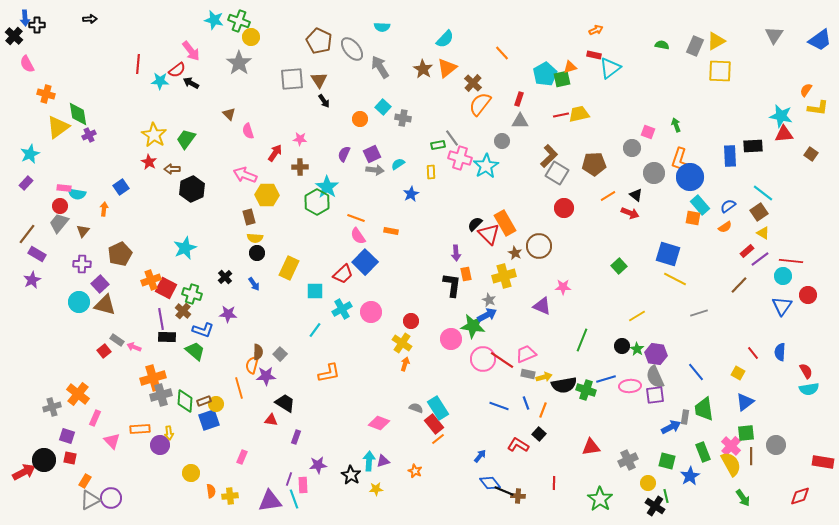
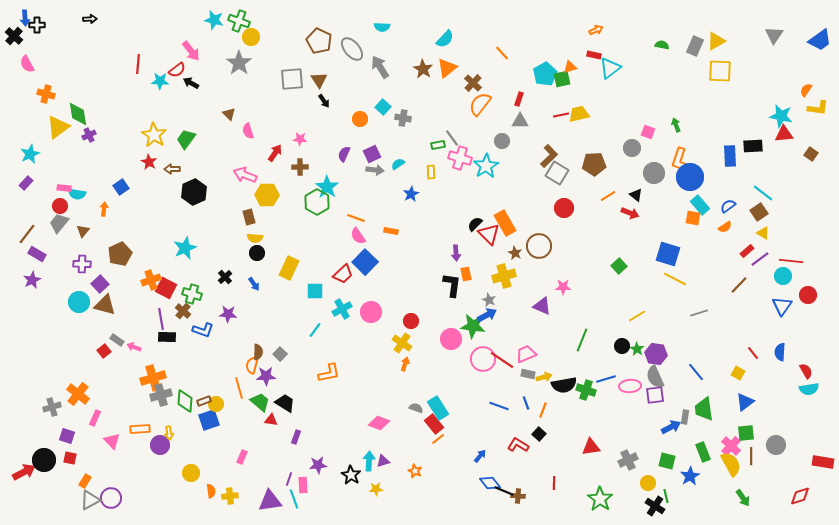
black hexagon at (192, 189): moved 2 px right, 3 px down
green trapezoid at (195, 351): moved 65 px right, 51 px down
